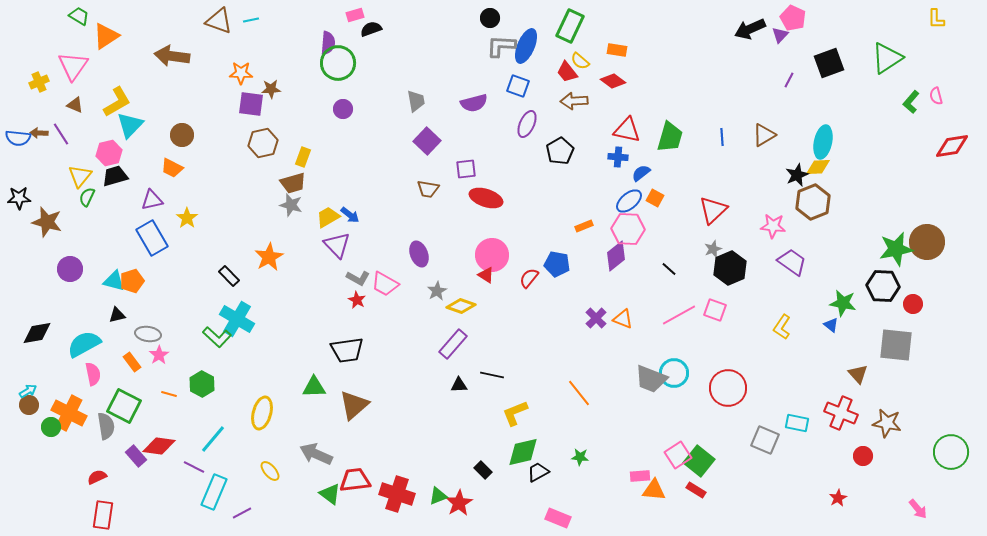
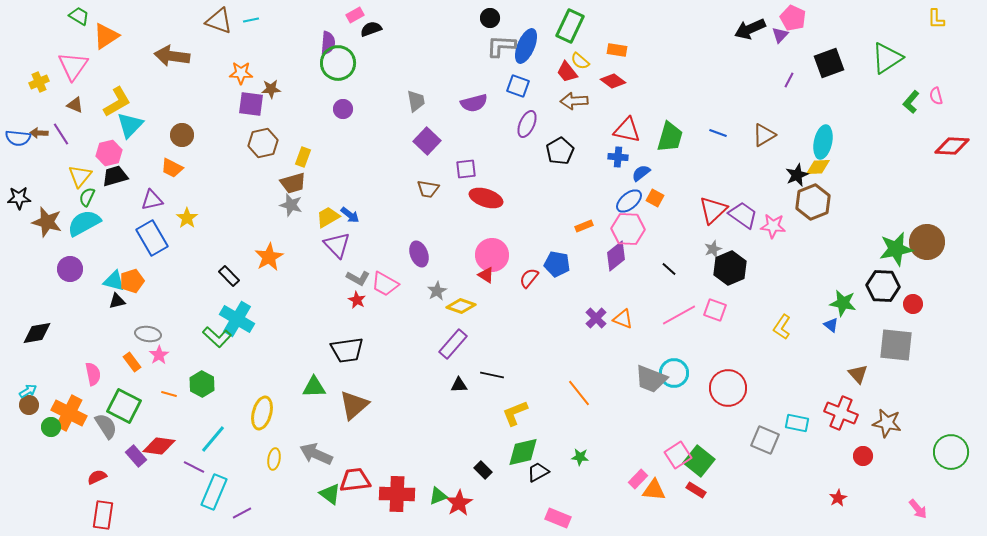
pink rectangle at (355, 15): rotated 12 degrees counterclockwise
blue line at (722, 137): moved 4 px left, 4 px up; rotated 66 degrees counterclockwise
red diamond at (952, 146): rotated 12 degrees clockwise
purple trapezoid at (792, 262): moved 49 px left, 47 px up
black triangle at (117, 315): moved 14 px up
cyan semicircle at (84, 344): moved 121 px up
gray semicircle at (106, 426): rotated 24 degrees counterclockwise
yellow ellipse at (270, 471): moved 4 px right, 12 px up; rotated 50 degrees clockwise
pink rectangle at (640, 476): moved 2 px left, 3 px down; rotated 42 degrees counterclockwise
red cross at (397, 494): rotated 16 degrees counterclockwise
